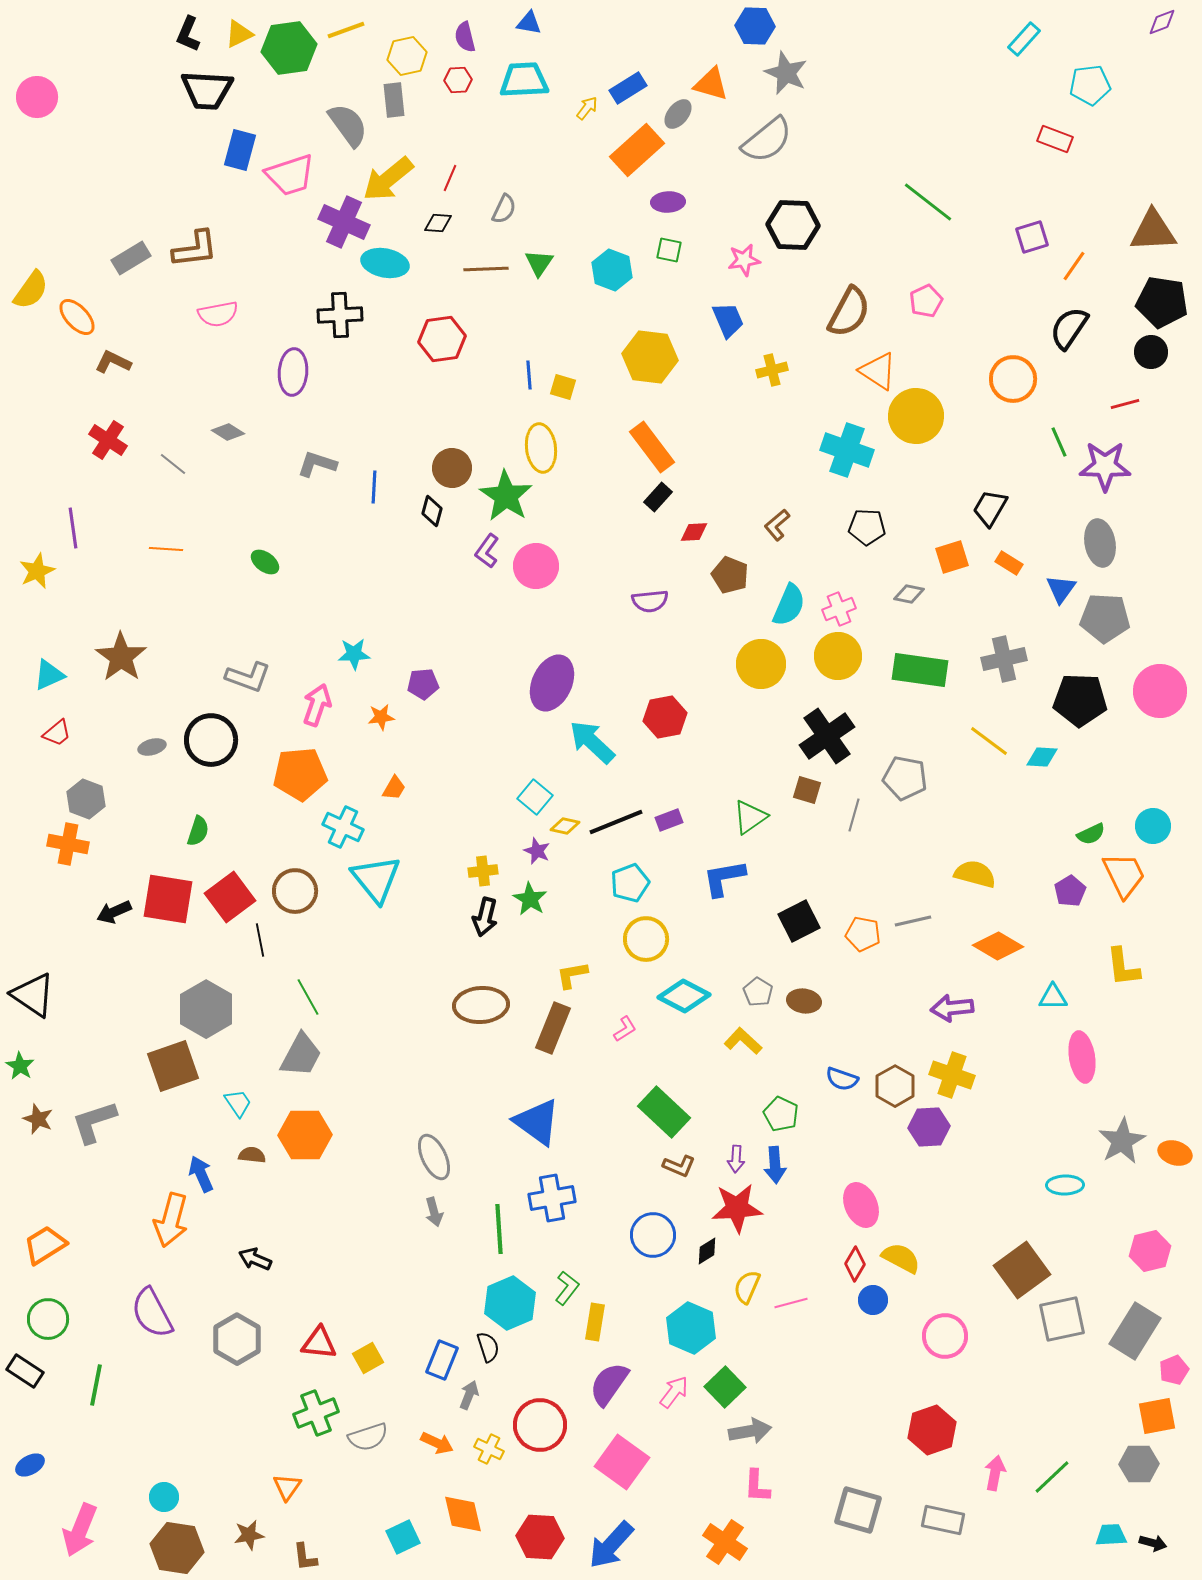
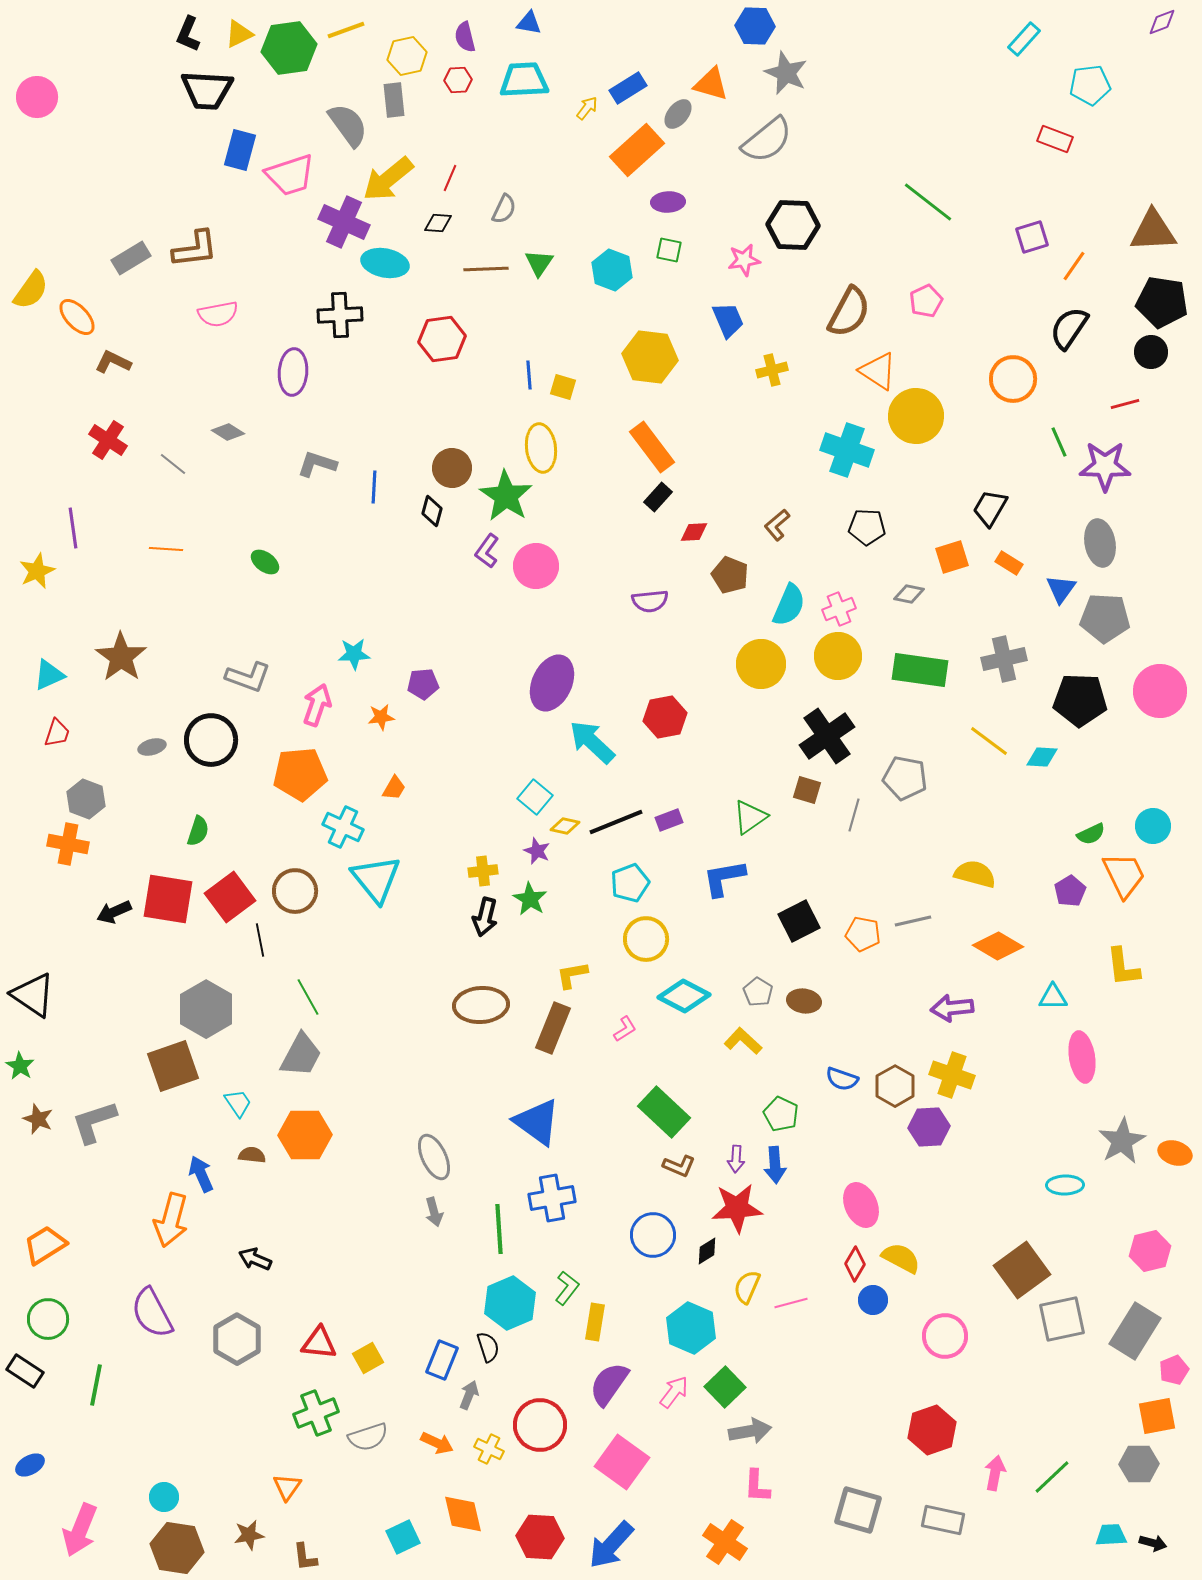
red trapezoid at (57, 733): rotated 32 degrees counterclockwise
